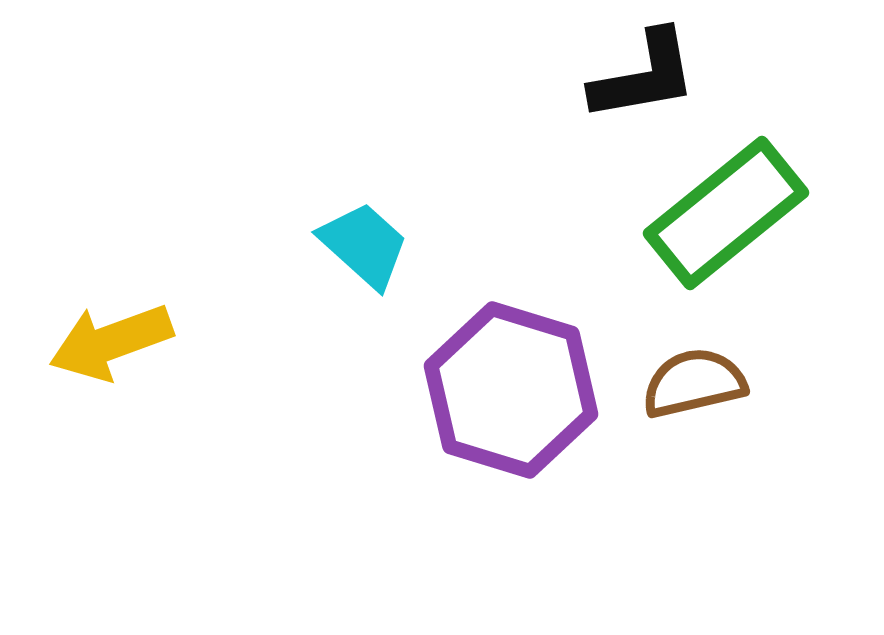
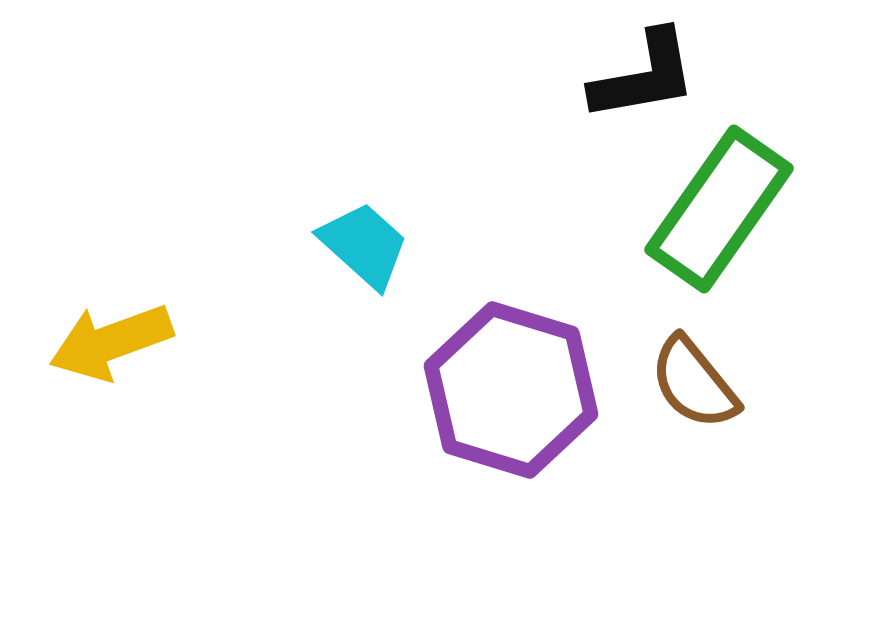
green rectangle: moved 7 px left, 4 px up; rotated 16 degrees counterclockwise
brown semicircle: rotated 116 degrees counterclockwise
